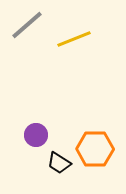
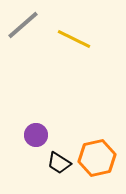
gray line: moved 4 px left
yellow line: rotated 48 degrees clockwise
orange hexagon: moved 2 px right, 9 px down; rotated 12 degrees counterclockwise
